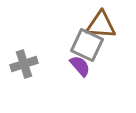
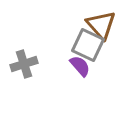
brown triangle: rotated 44 degrees clockwise
gray square: moved 1 px right
